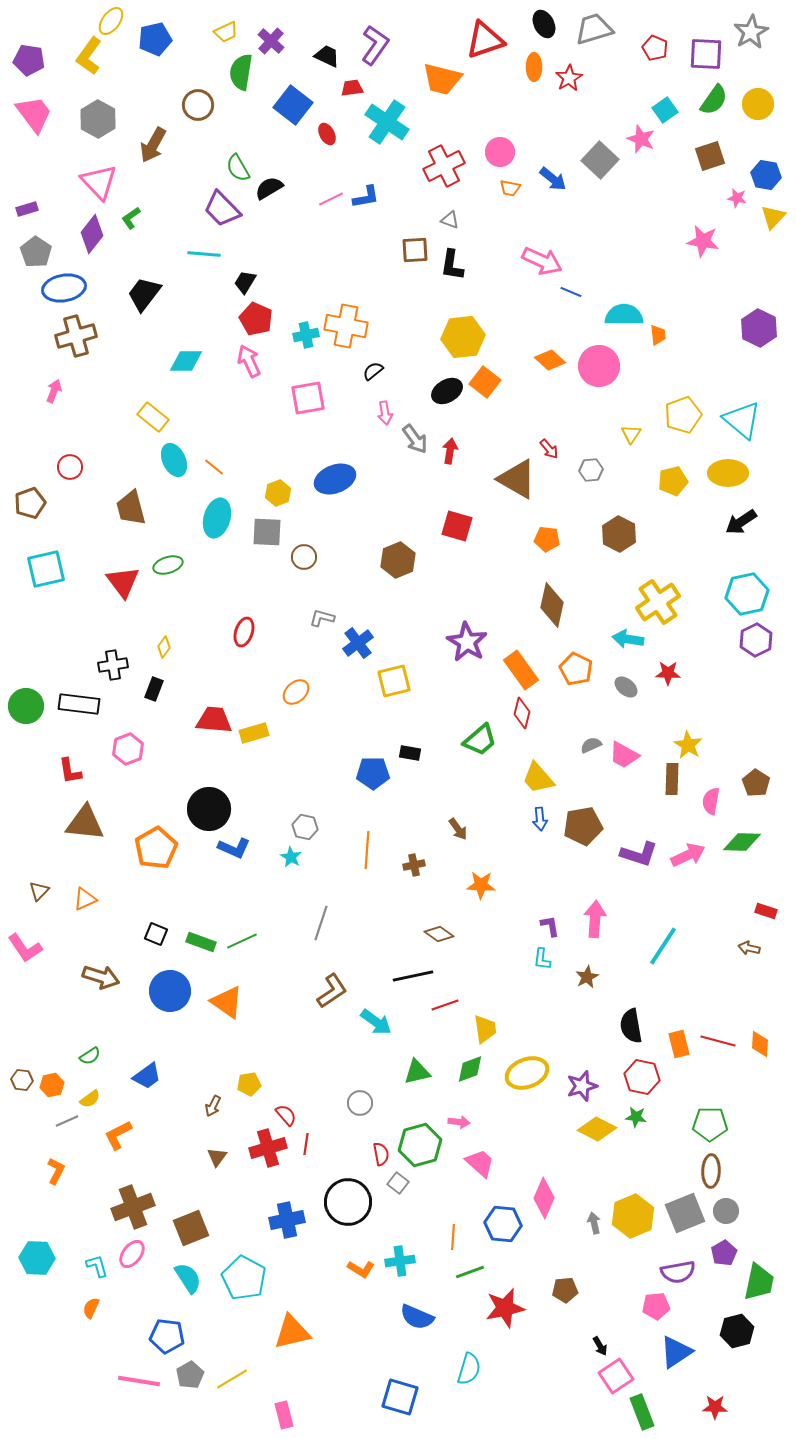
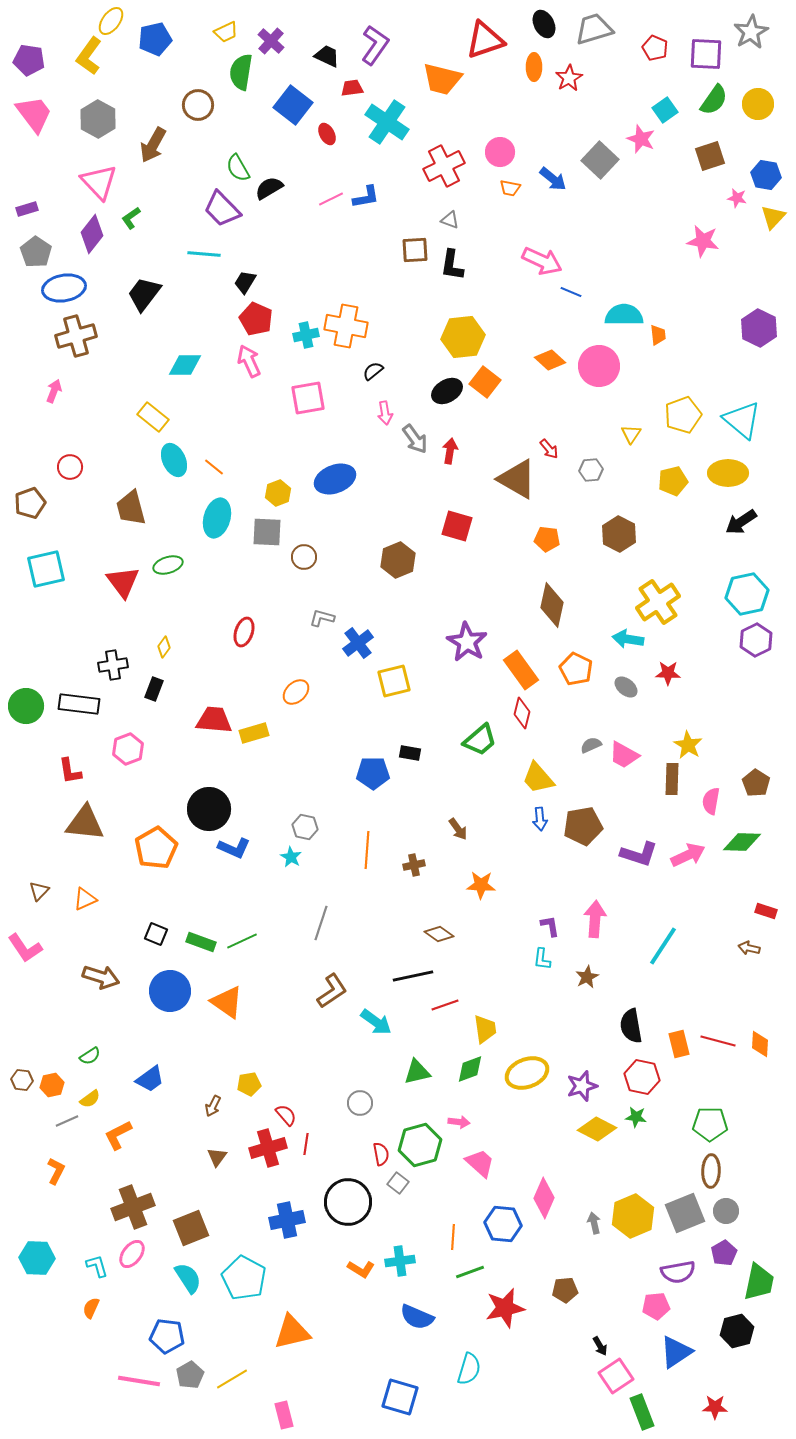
cyan diamond at (186, 361): moved 1 px left, 4 px down
blue trapezoid at (147, 1076): moved 3 px right, 3 px down
